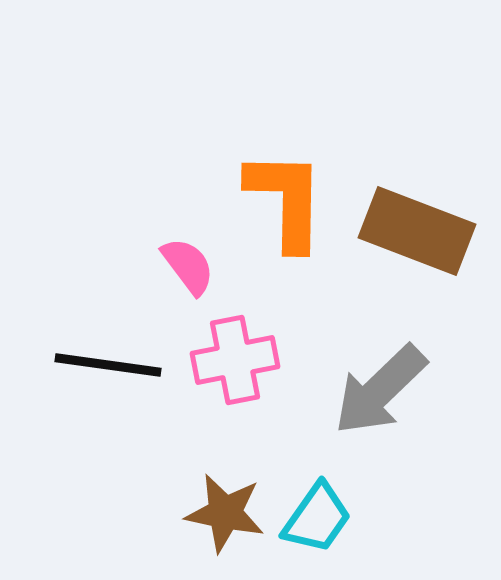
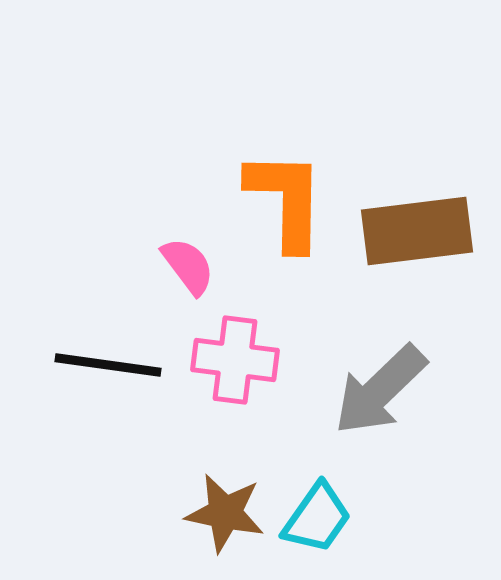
brown rectangle: rotated 28 degrees counterclockwise
pink cross: rotated 18 degrees clockwise
